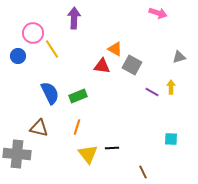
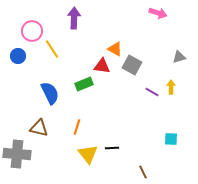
pink circle: moved 1 px left, 2 px up
green rectangle: moved 6 px right, 12 px up
